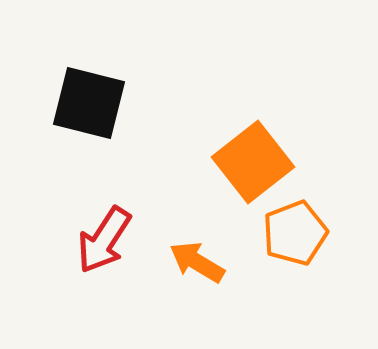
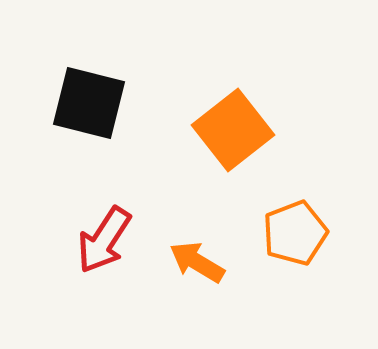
orange square: moved 20 px left, 32 px up
